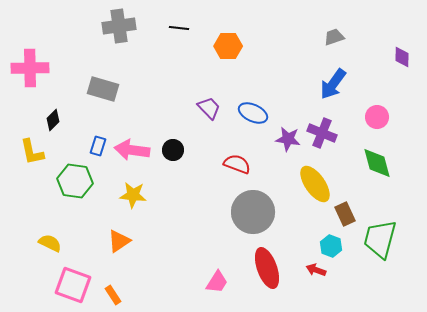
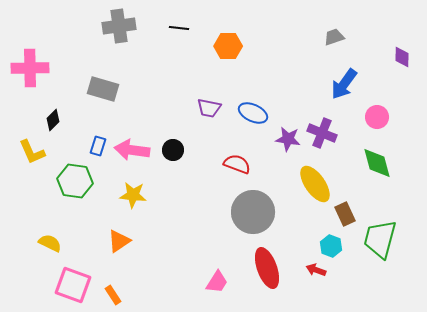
blue arrow: moved 11 px right
purple trapezoid: rotated 145 degrees clockwise
yellow L-shape: rotated 12 degrees counterclockwise
